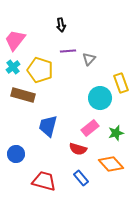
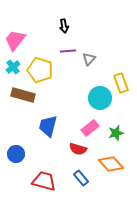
black arrow: moved 3 px right, 1 px down
